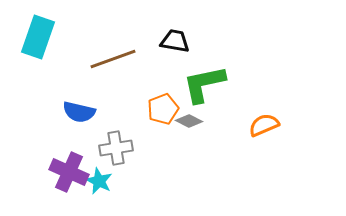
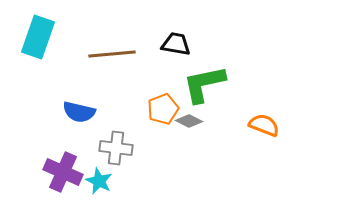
black trapezoid: moved 1 px right, 3 px down
brown line: moved 1 px left, 5 px up; rotated 15 degrees clockwise
orange semicircle: rotated 44 degrees clockwise
gray cross: rotated 16 degrees clockwise
purple cross: moved 6 px left
